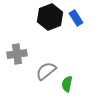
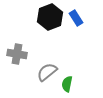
gray cross: rotated 18 degrees clockwise
gray semicircle: moved 1 px right, 1 px down
